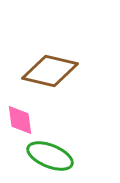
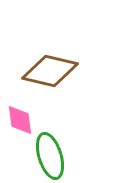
green ellipse: rotated 51 degrees clockwise
